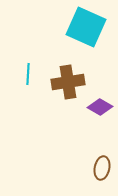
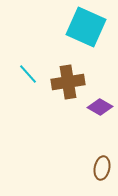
cyan line: rotated 45 degrees counterclockwise
